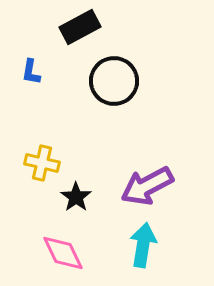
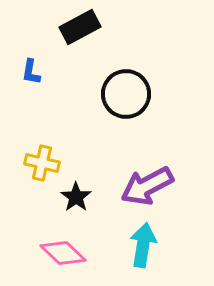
black circle: moved 12 px right, 13 px down
pink diamond: rotated 21 degrees counterclockwise
